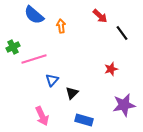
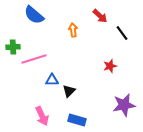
orange arrow: moved 12 px right, 4 px down
green cross: rotated 24 degrees clockwise
red star: moved 1 px left, 3 px up
blue triangle: rotated 48 degrees clockwise
black triangle: moved 3 px left, 2 px up
blue rectangle: moved 7 px left
